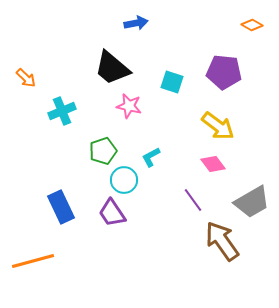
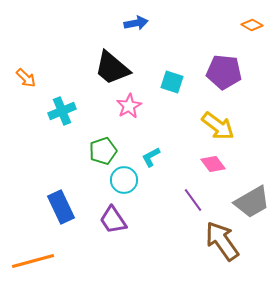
pink star: rotated 30 degrees clockwise
purple trapezoid: moved 1 px right, 7 px down
